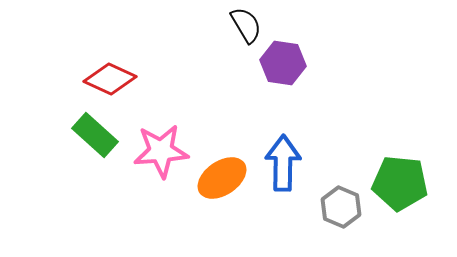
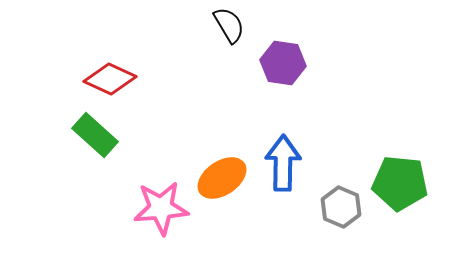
black semicircle: moved 17 px left
pink star: moved 57 px down
